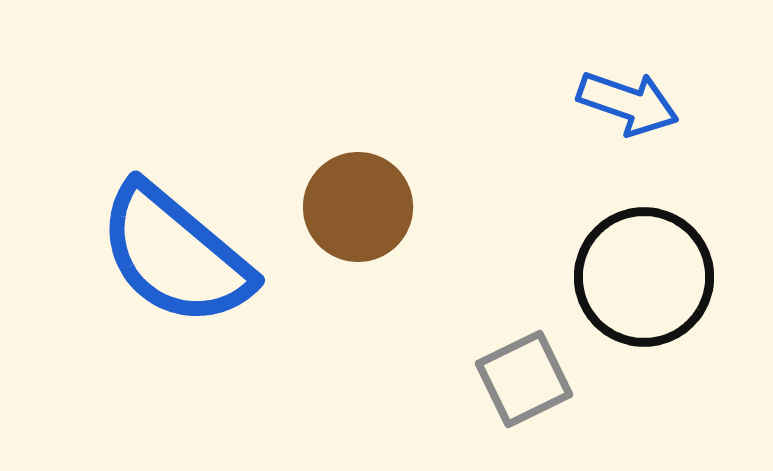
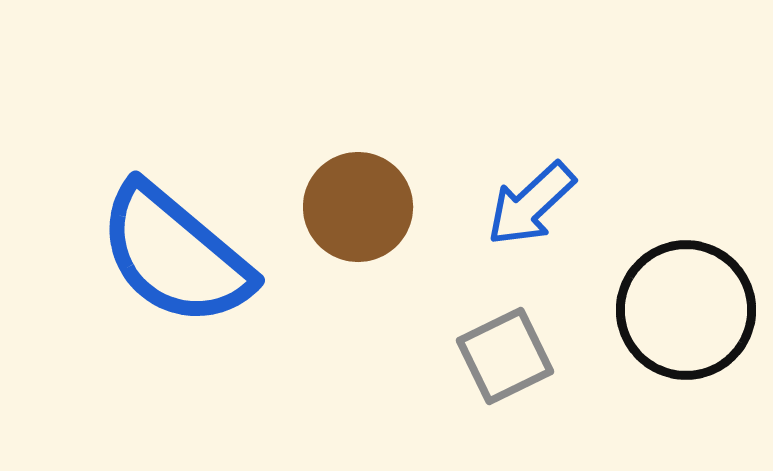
blue arrow: moved 97 px left, 101 px down; rotated 118 degrees clockwise
black circle: moved 42 px right, 33 px down
gray square: moved 19 px left, 23 px up
